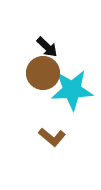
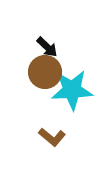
brown circle: moved 2 px right, 1 px up
